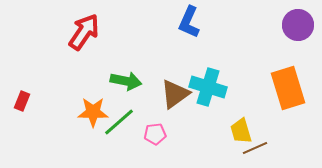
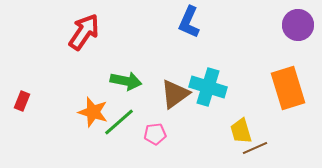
orange star: rotated 16 degrees clockwise
